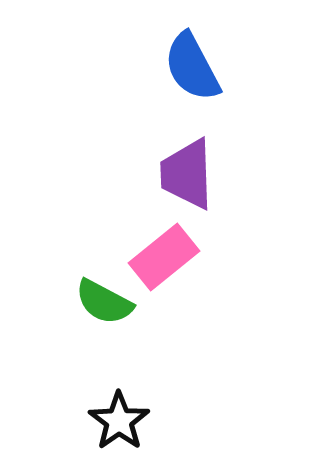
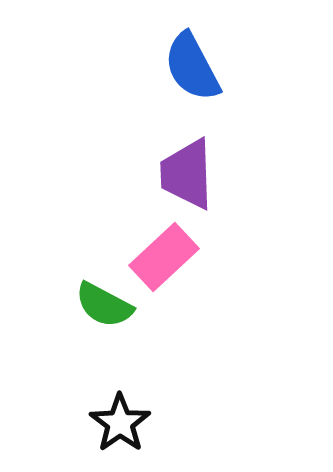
pink rectangle: rotated 4 degrees counterclockwise
green semicircle: moved 3 px down
black star: moved 1 px right, 2 px down
